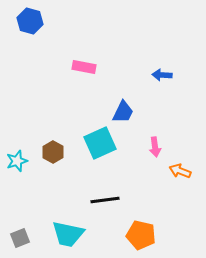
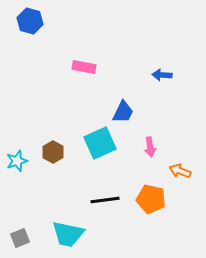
pink arrow: moved 5 px left
orange pentagon: moved 10 px right, 36 px up
